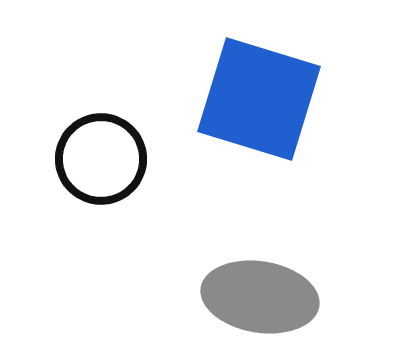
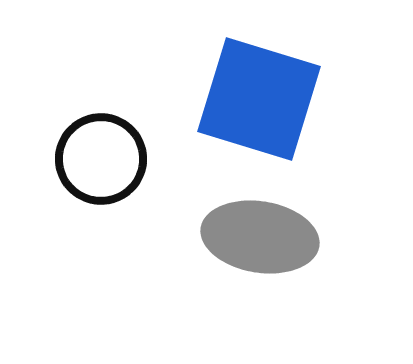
gray ellipse: moved 60 px up
